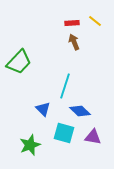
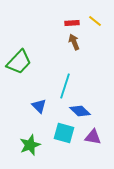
blue triangle: moved 4 px left, 3 px up
